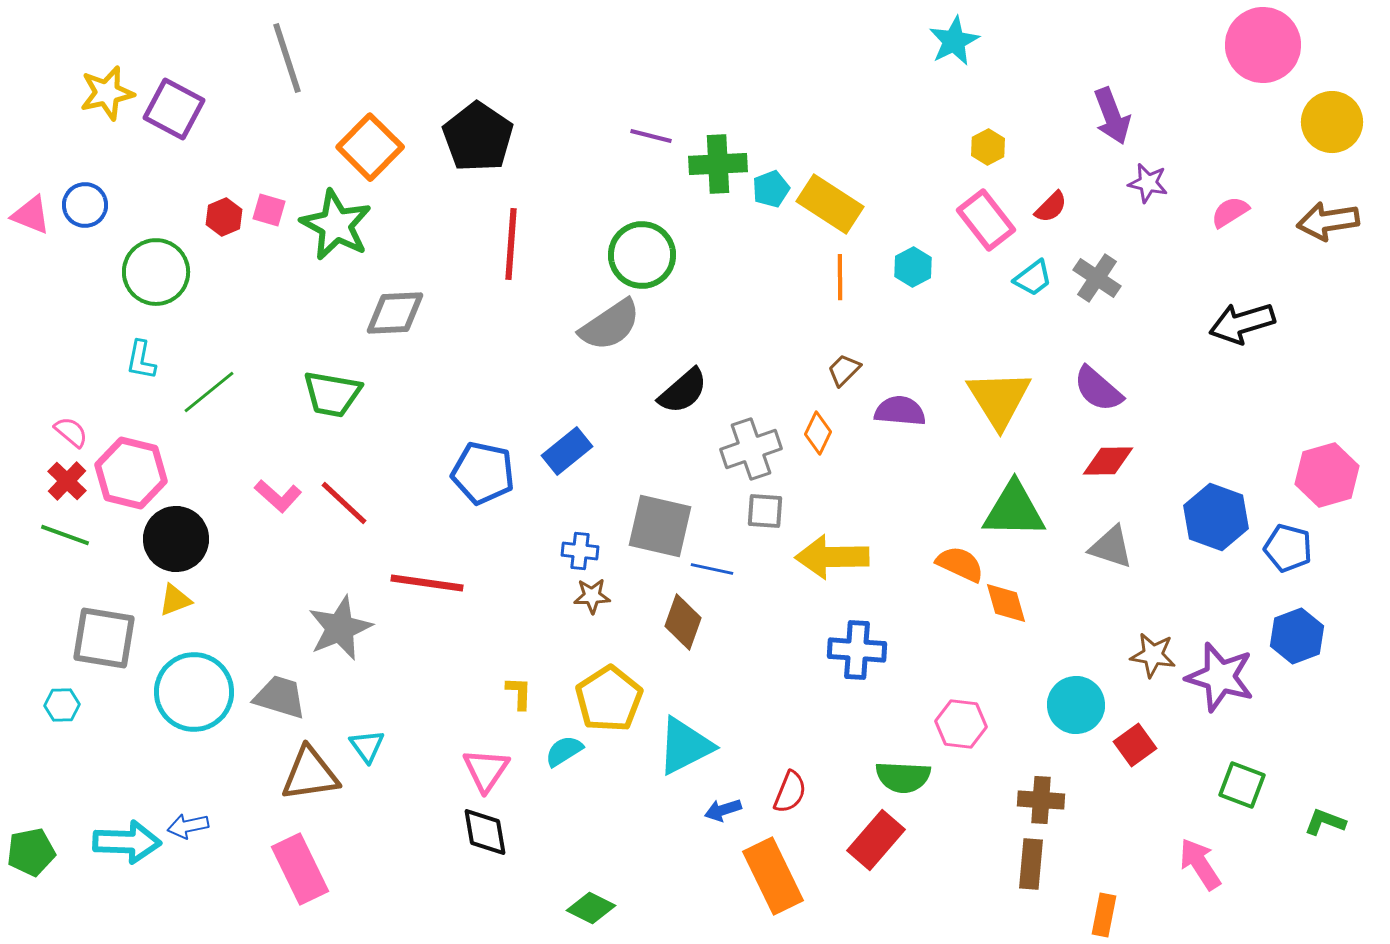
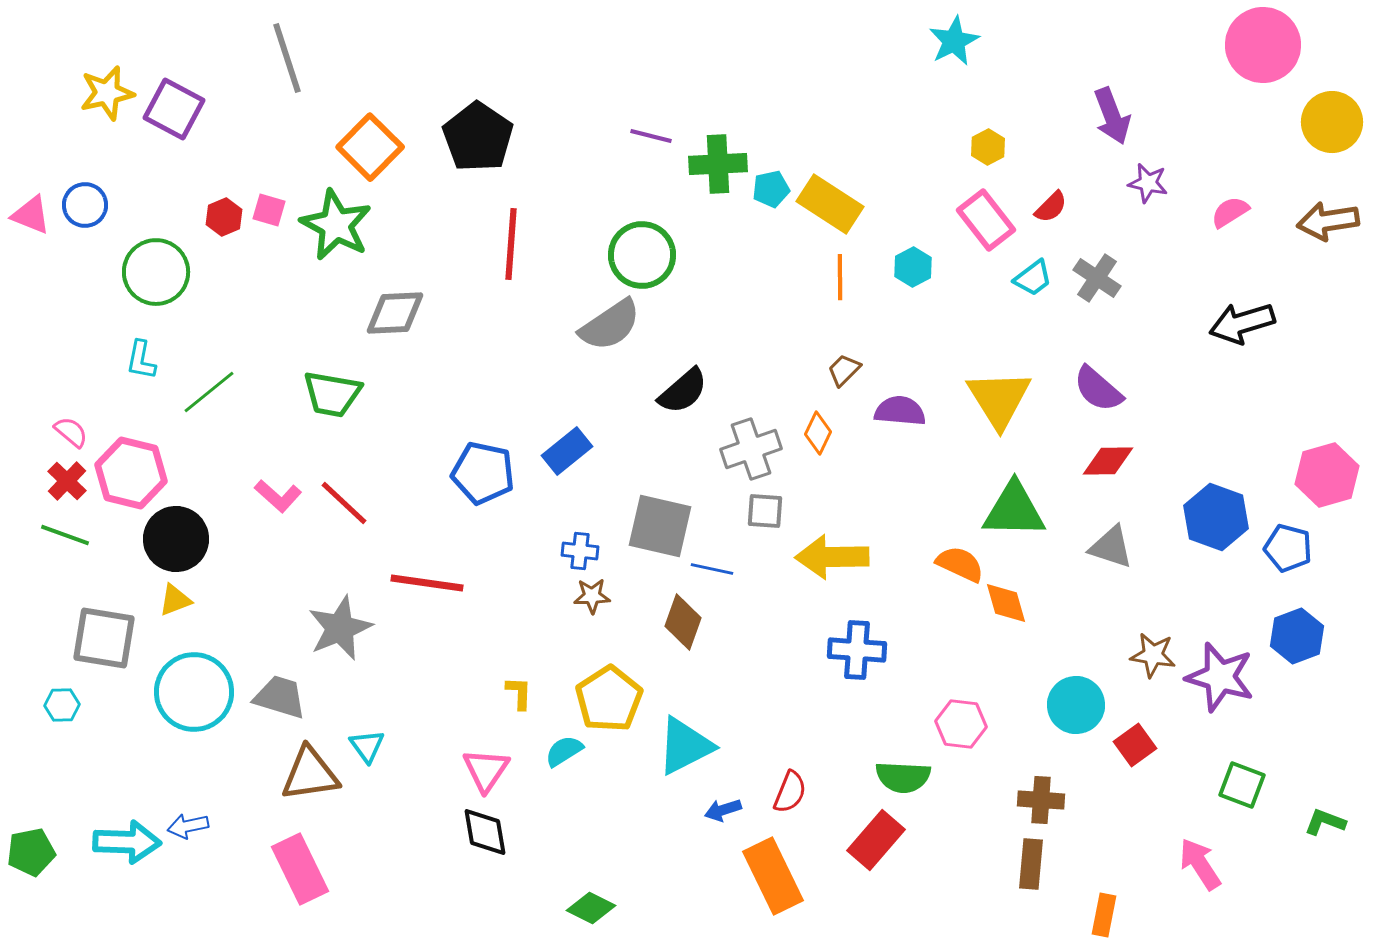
cyan pentagon at (771, 189): rotated 9 degrees clockwise
